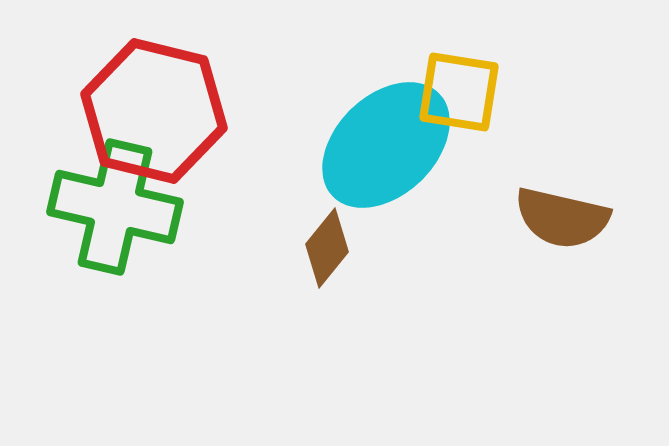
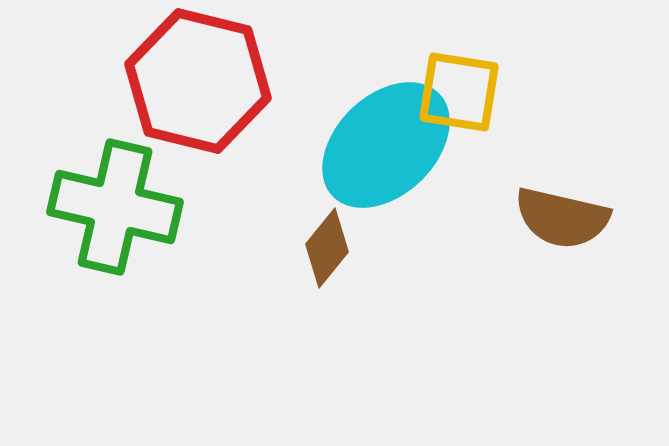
red hexagon: moved 44 px right, 30 px up
